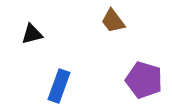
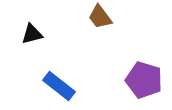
brown trapezoid: moved 13 px left, 4 px up
blue rectangle: rotated 72 degrees counterclockwise
